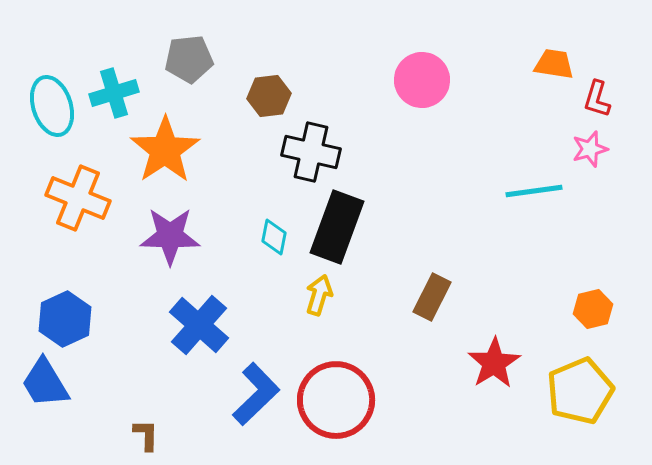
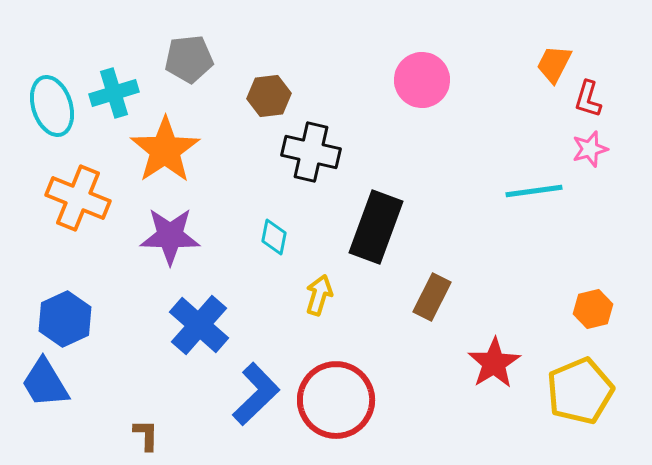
orange trapezoid: rotated 72 degrees counterclockwise
red L-shape: moved 9 px left
black rectangle: moved 39 px right
